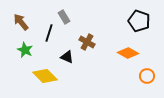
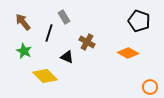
brown arrow: moved 2 px right
green star: moved 1 px left, 1 px down
orange circle: moved 3 px right, 11 px down
